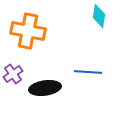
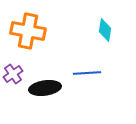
cyan diamond: moved 6 px right, 14 px down
blue line: moved 1 px left, 1 px down; rotated 8 degrees counterclockwise
